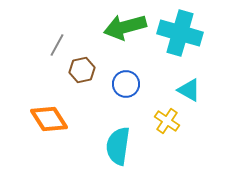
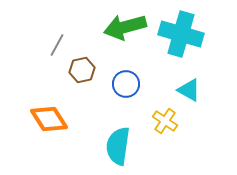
cyan cross: moved 1 px right, 1 px down
yellow cross: moved 2 px left
